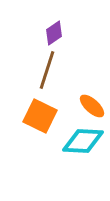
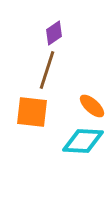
orange square: moved 8 px left, 4 px up; rotated 20 degrees counterclockwise
